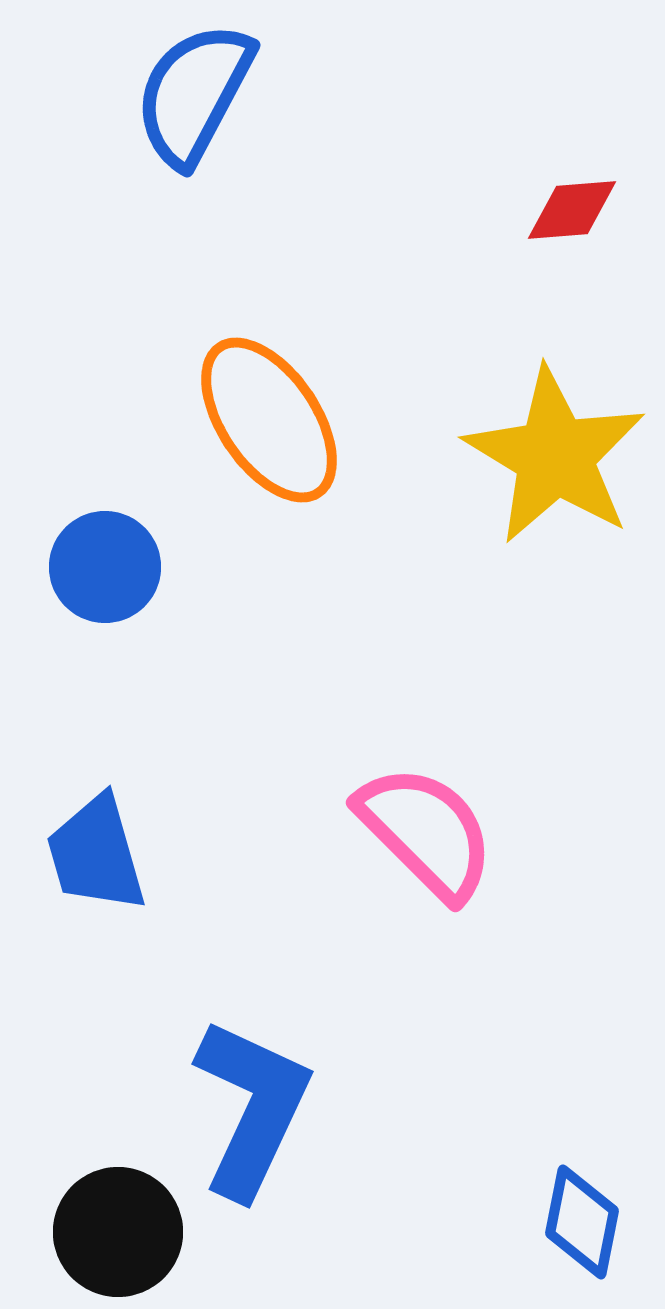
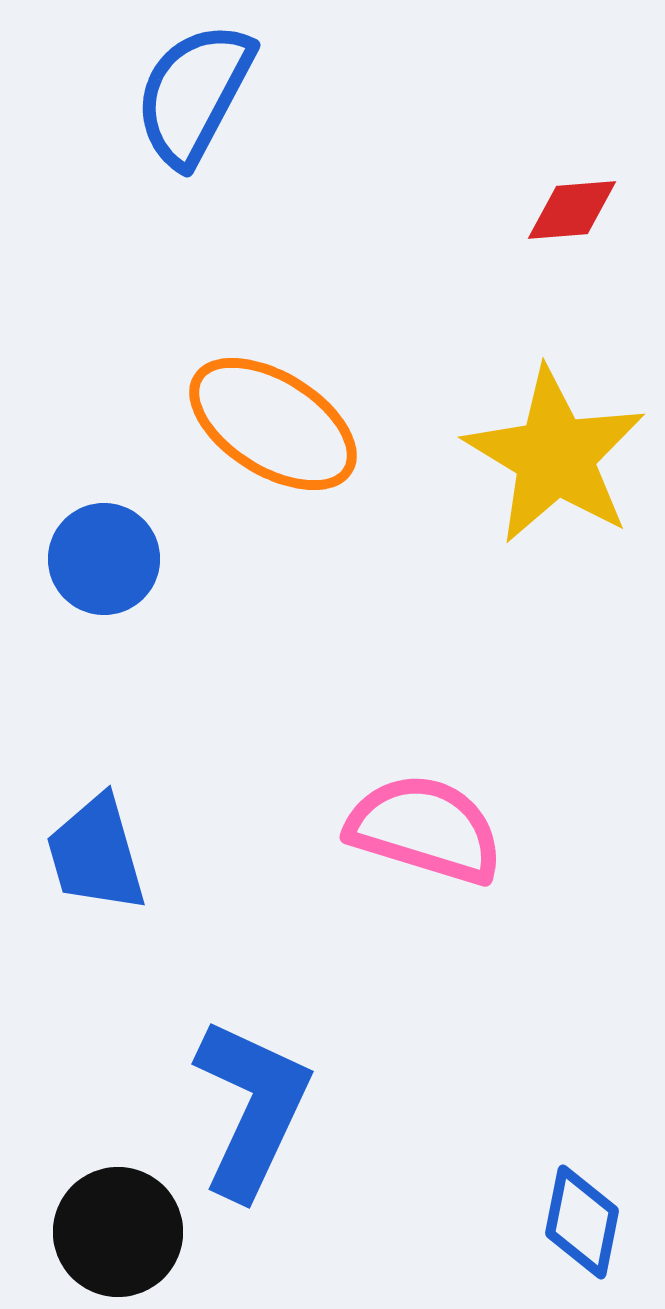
orange ellipse: moved 4 px right, 4 px down; rotated 24 degrees counterclockwise
blue circle: moved 1 px left, 8 px up
pink semicircle: moved 1 px left, 3 px up; rotated 28 degrees counterclockwise
